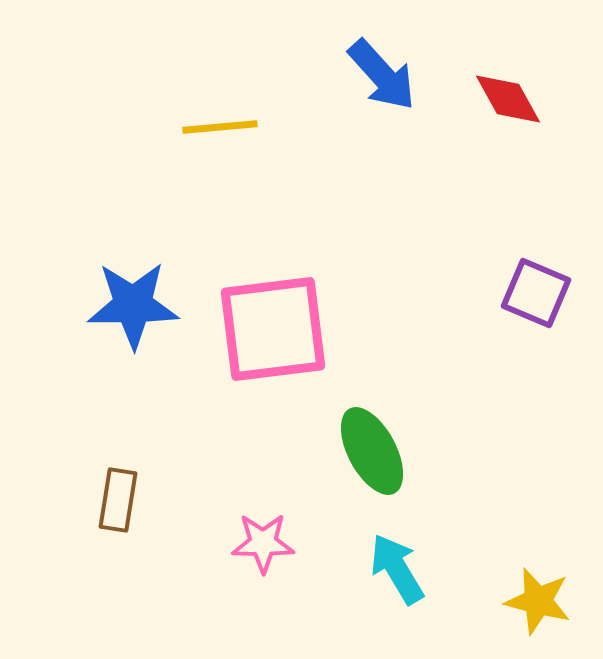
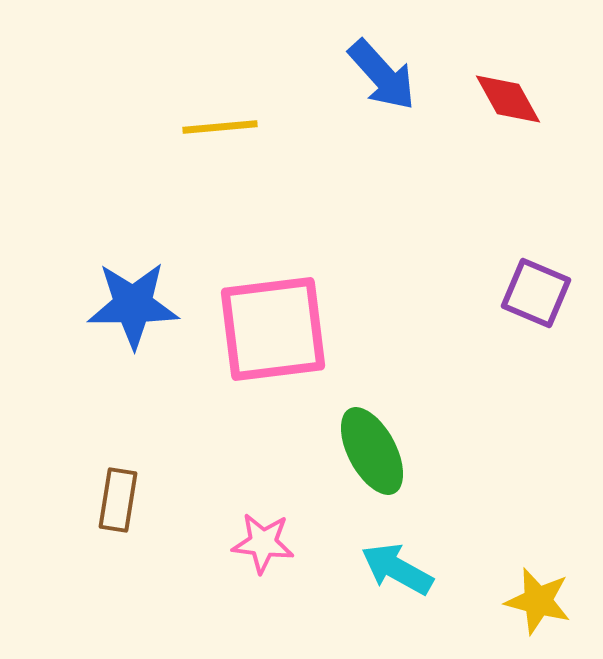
pink star: rotated 6 degrees clockwise
cyan arrow: rotated 30 degrees counterclockwise
